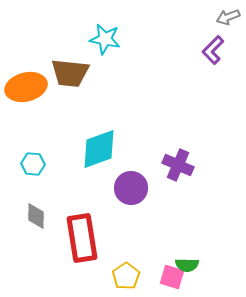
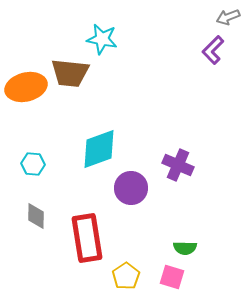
cyan star: moved 3 px left
red rectangle: moved 5 px right
green semicircle: moved 2 px left, 17 px up
